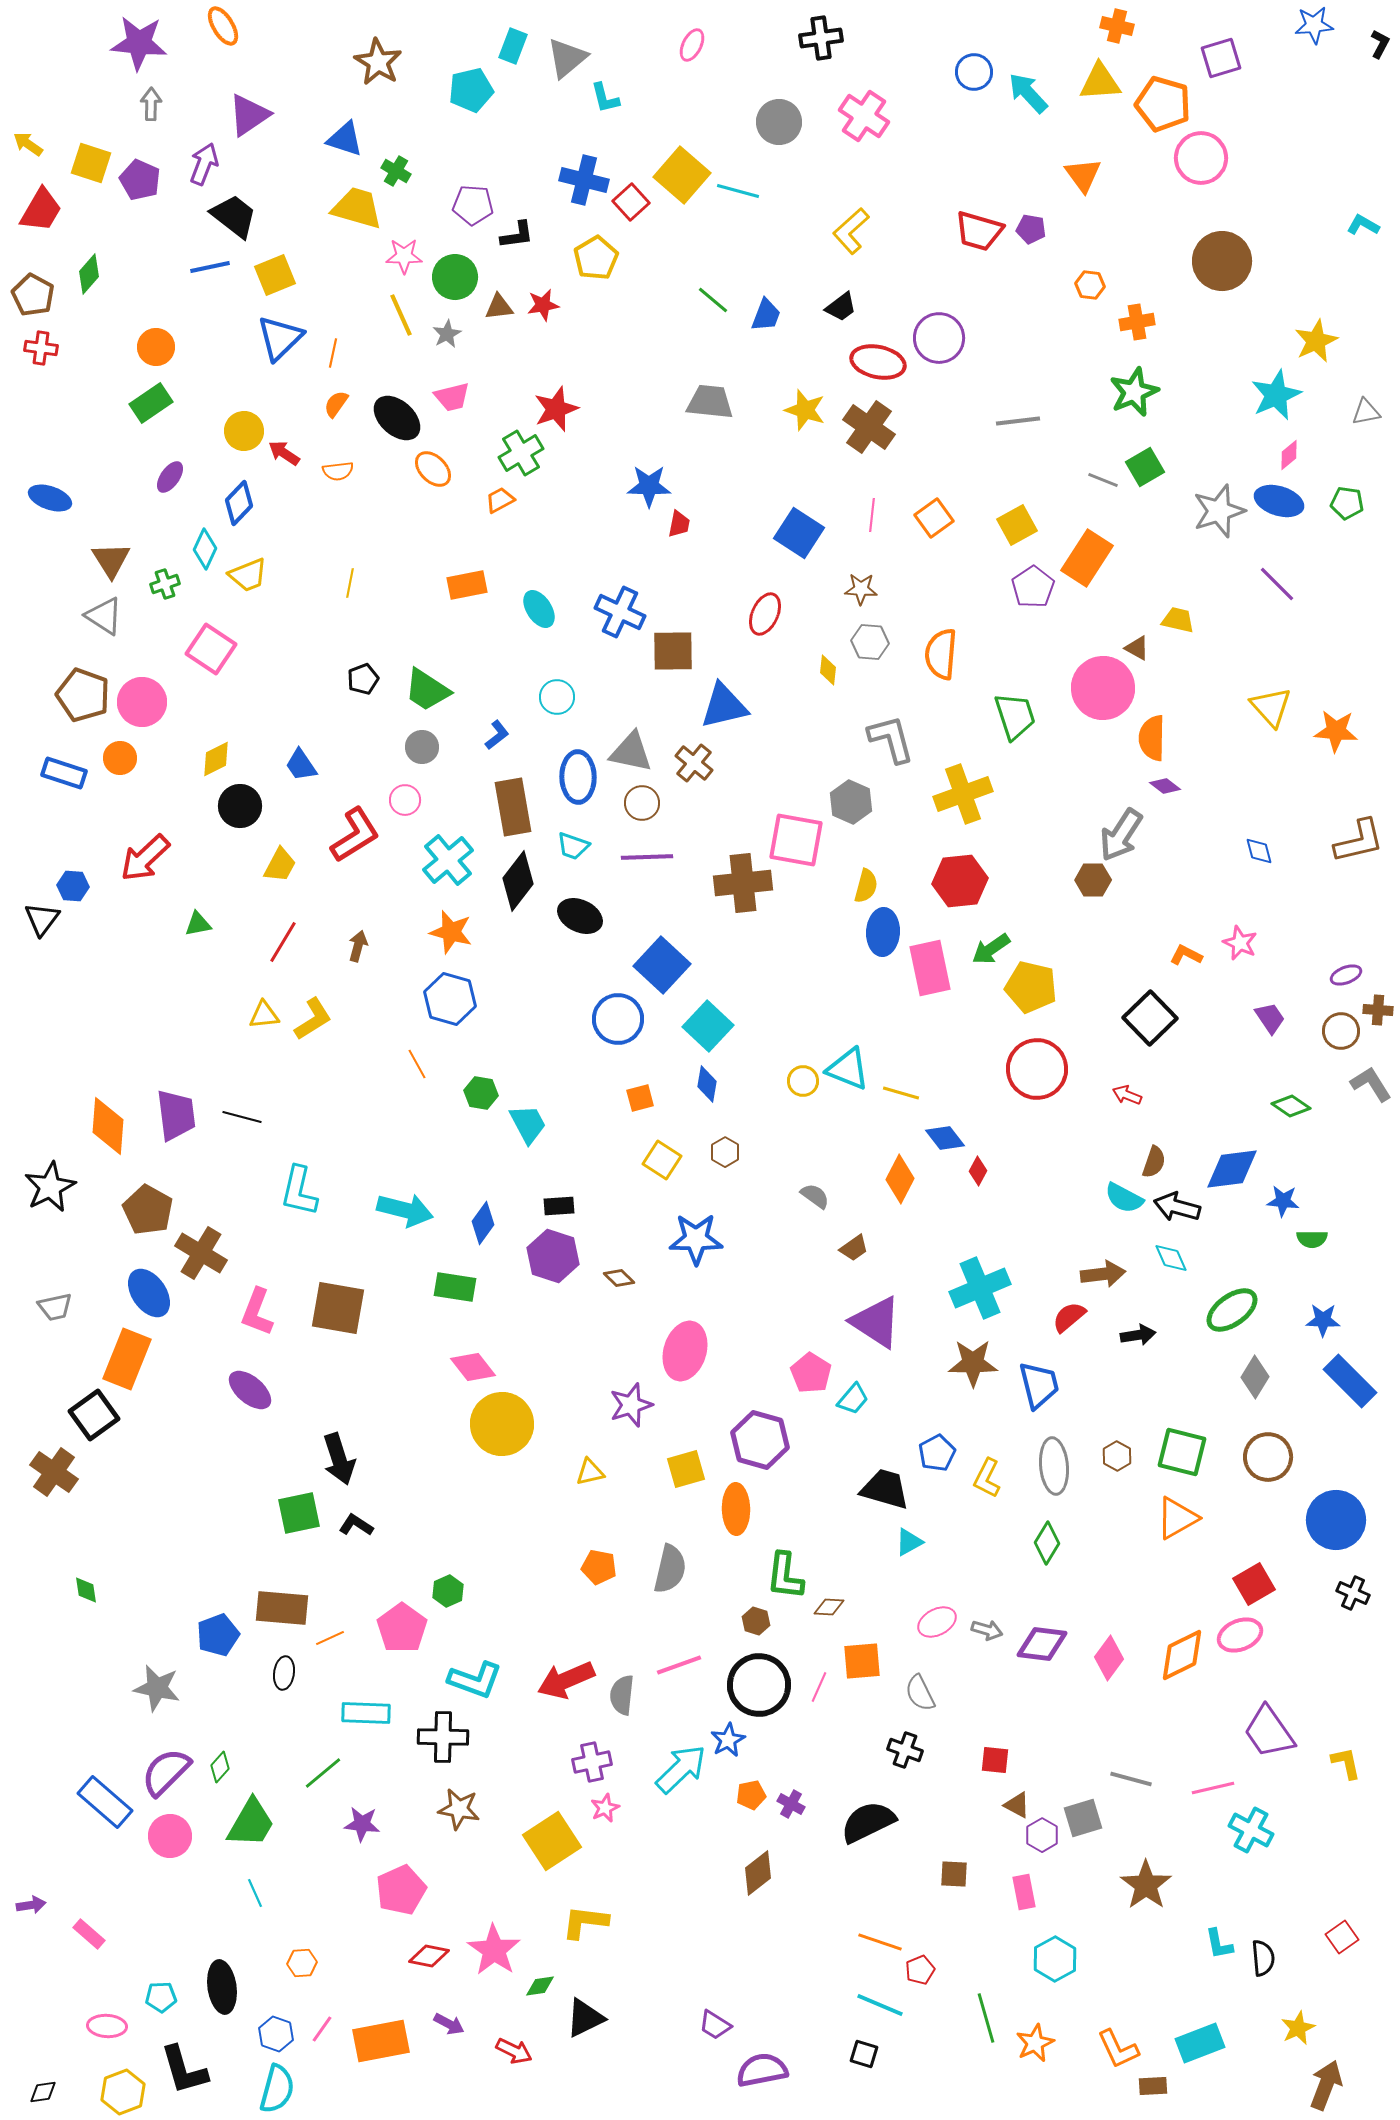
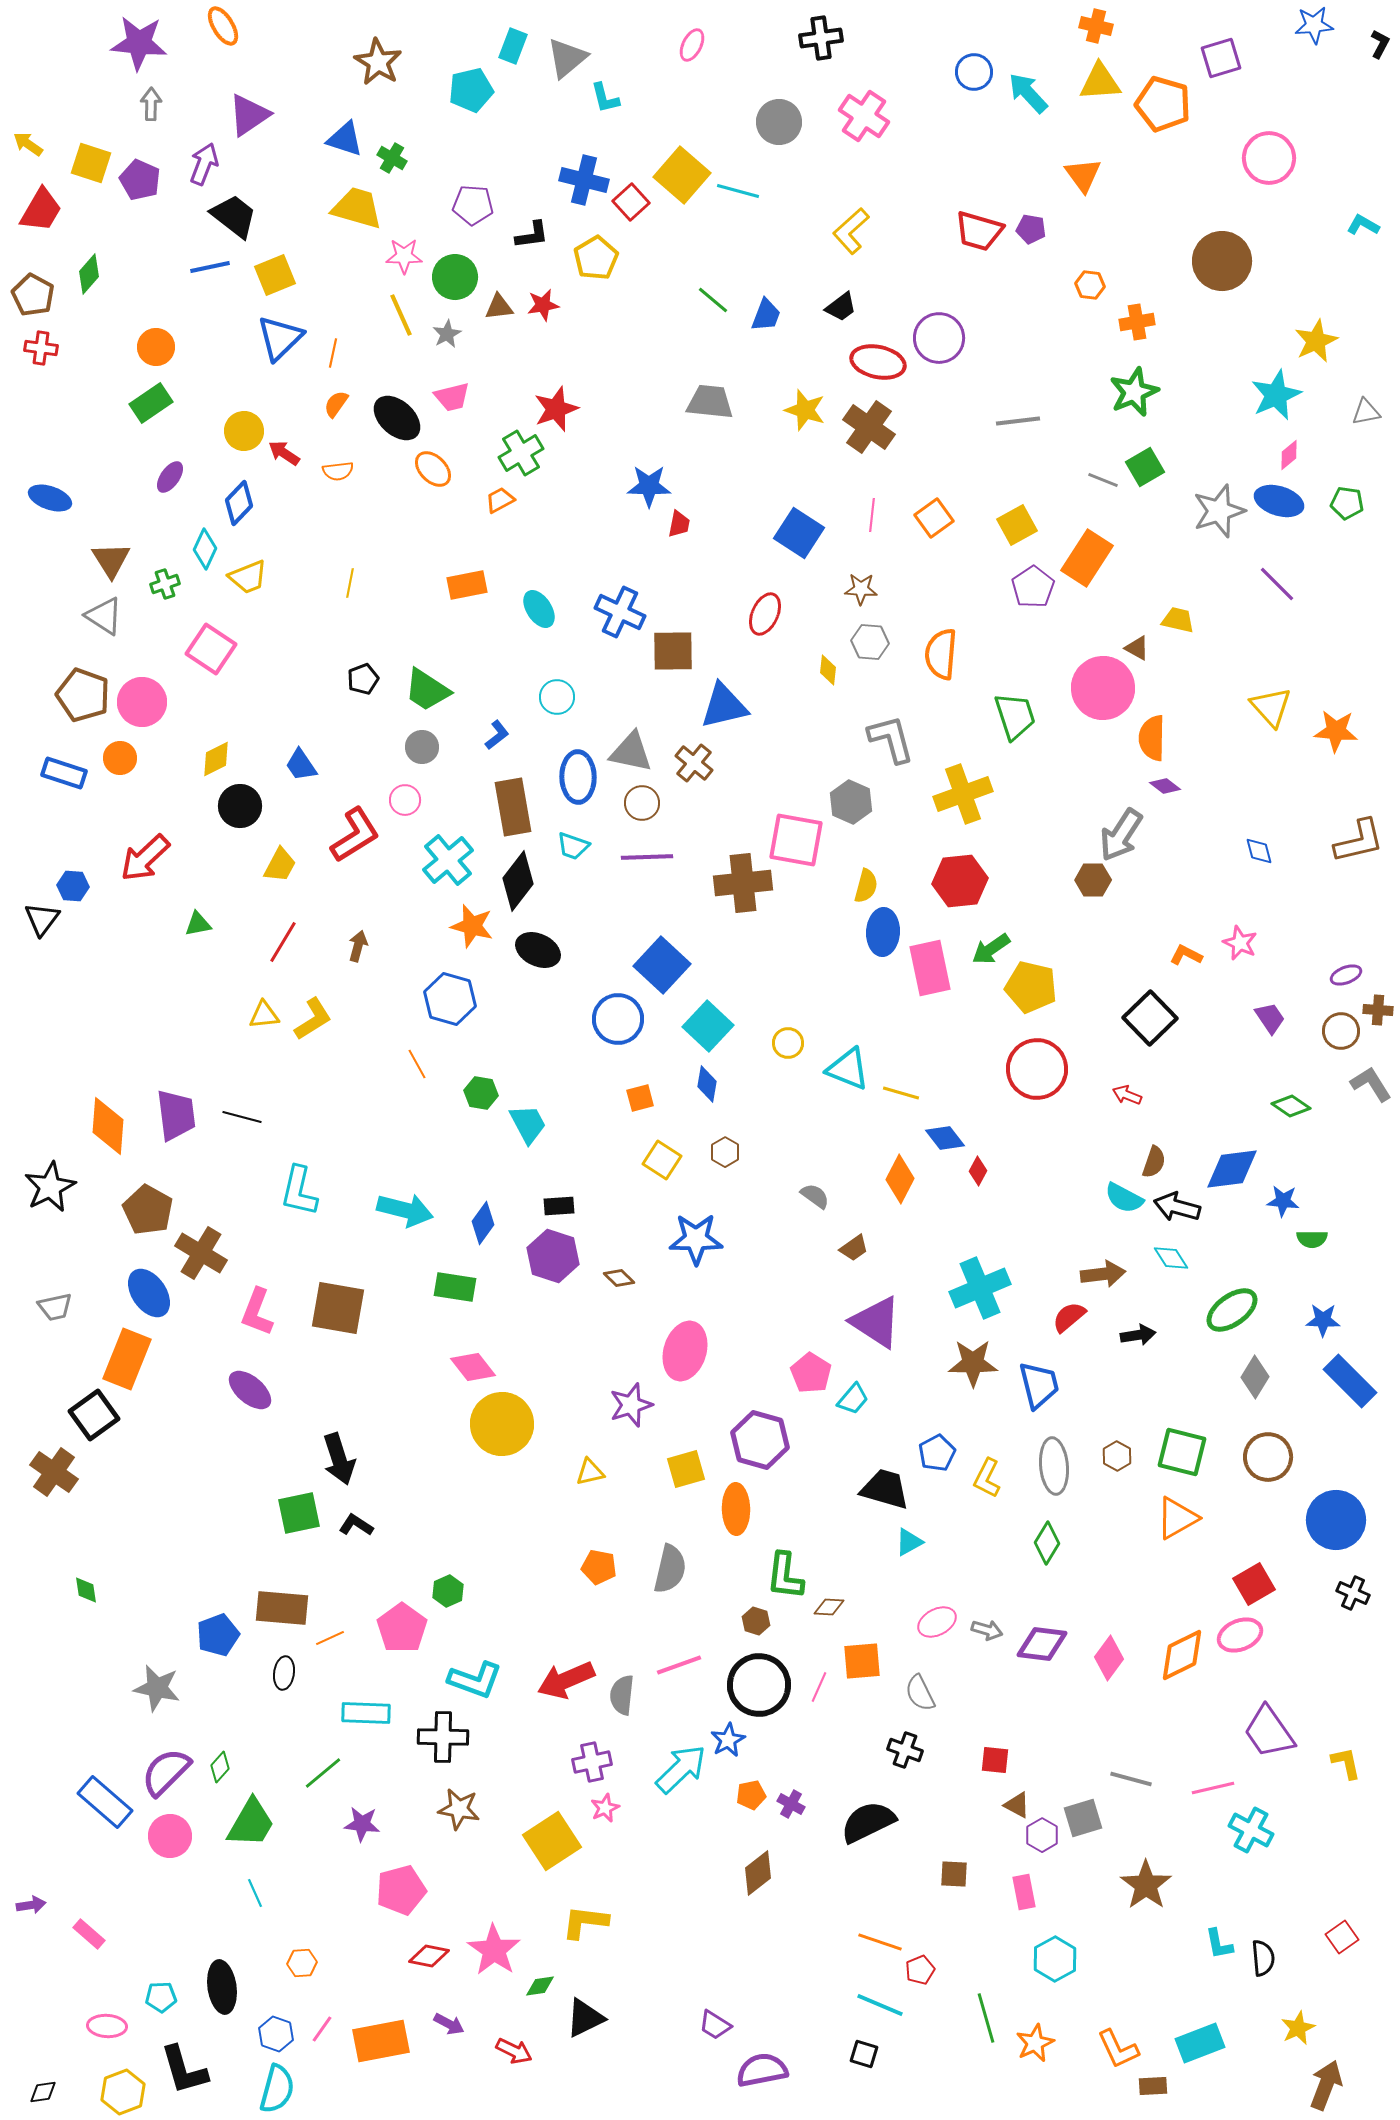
orange cross at (1117, 26): moved 21 px left
pink circle at (1201, 158): moved 68 px right
green cross at (396, 171): moved 4 px left, 13 px up
black L-shape at (517, 235): moved 15 px right
yellow trapezoid at (248, 575): moved 2 px down
black ellipse at (580, 916): moved 42 px left, 34 px down
orange star at (451, 932): moved 21 px right, 6 px up
yellow circle at (803, 1081): moved 15 px left, 38 px up
cyan diamond at (1171, 1258): rotated 9 degrees counterclockwise
pink pentagon at (401, 1890): rotated 9 degrees clockwise
